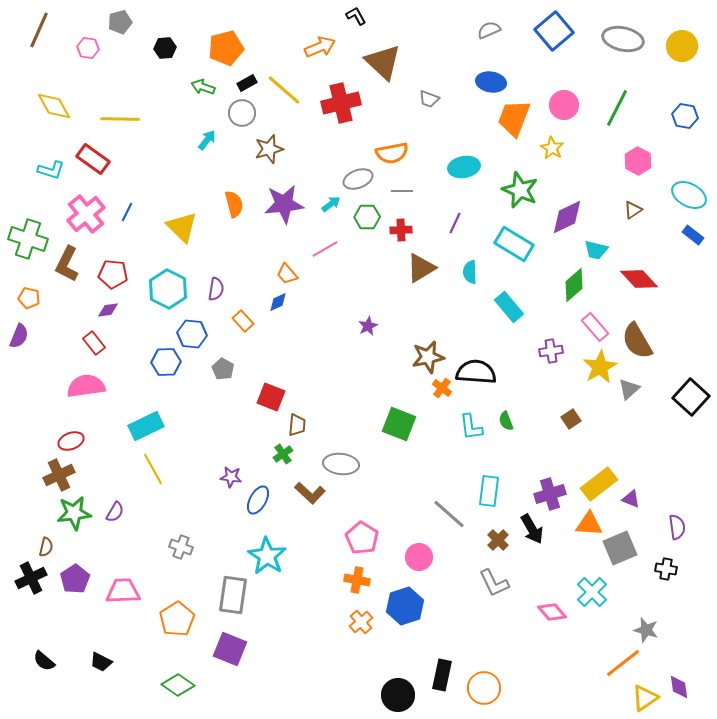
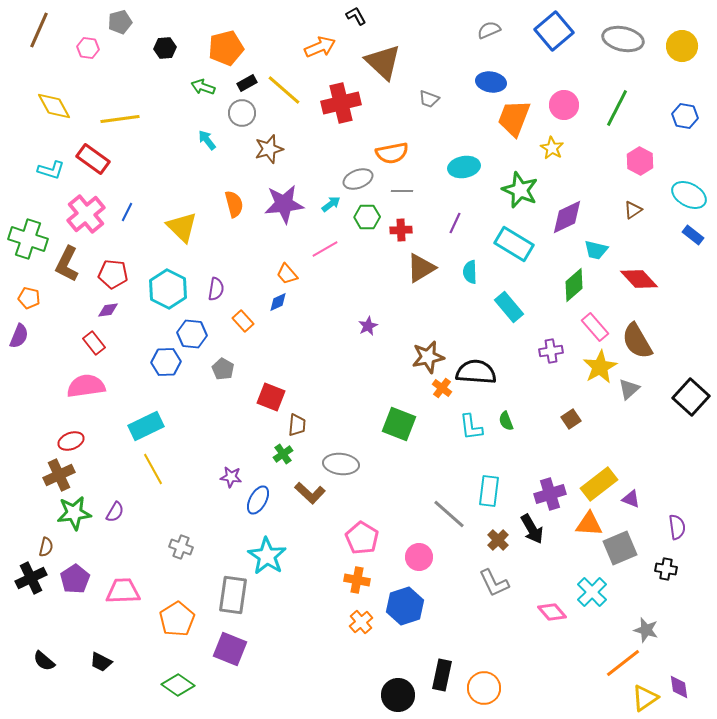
yellow line at (120, 119): rotated 9 degrees counterclockwise
cyan arrow at (207, 140): rotated 75 degrees counterclockwise
pink hexagon at (638, 161): moved 2 px right
